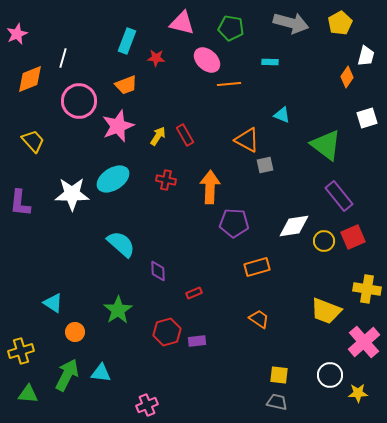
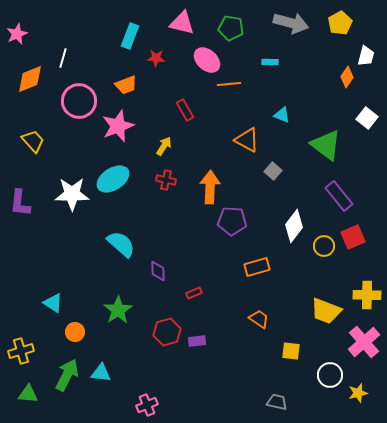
cyan rectangle at (127, 41): moved 3 px right, 5 px up
white square at (367, 118): rotated 35 degrees counterclockwise
red rectangle at (185, 135): moved 25 px up
yellow arrow at (158, 136): moved 6 px right, 10 px down
gray square at (265, 165): moved 8 px right, 6 px down; rotated 36 degrees counterclockwise
purple pentagon at (234, 223): moved 2 px left, 2 px up
white diamond at (294, 226): rotated 44 degrees counterclockwise
yellow circle at (324, 241): moved 5 px down
yellow cross at (367, 289): moved 6 px down; rotated 8 degrees counterclockwise
yellow square at (279, 375): moved 12 px right, 24 px up
yellow star at (358, 393): rotated 12 degrees counterclockwise
